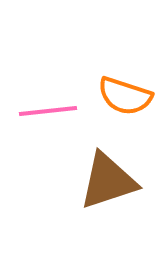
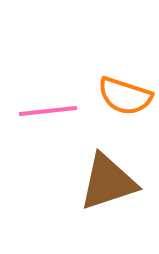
brown triangle: moved 1 px down
